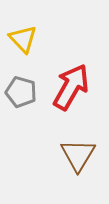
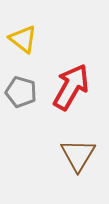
yellow triangle: rotated 8 degrees counterclockwise
